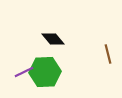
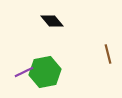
black diamond: moved 1 px left, 18 px up
green hexagon: rotated 8 degrees counterclockwise
